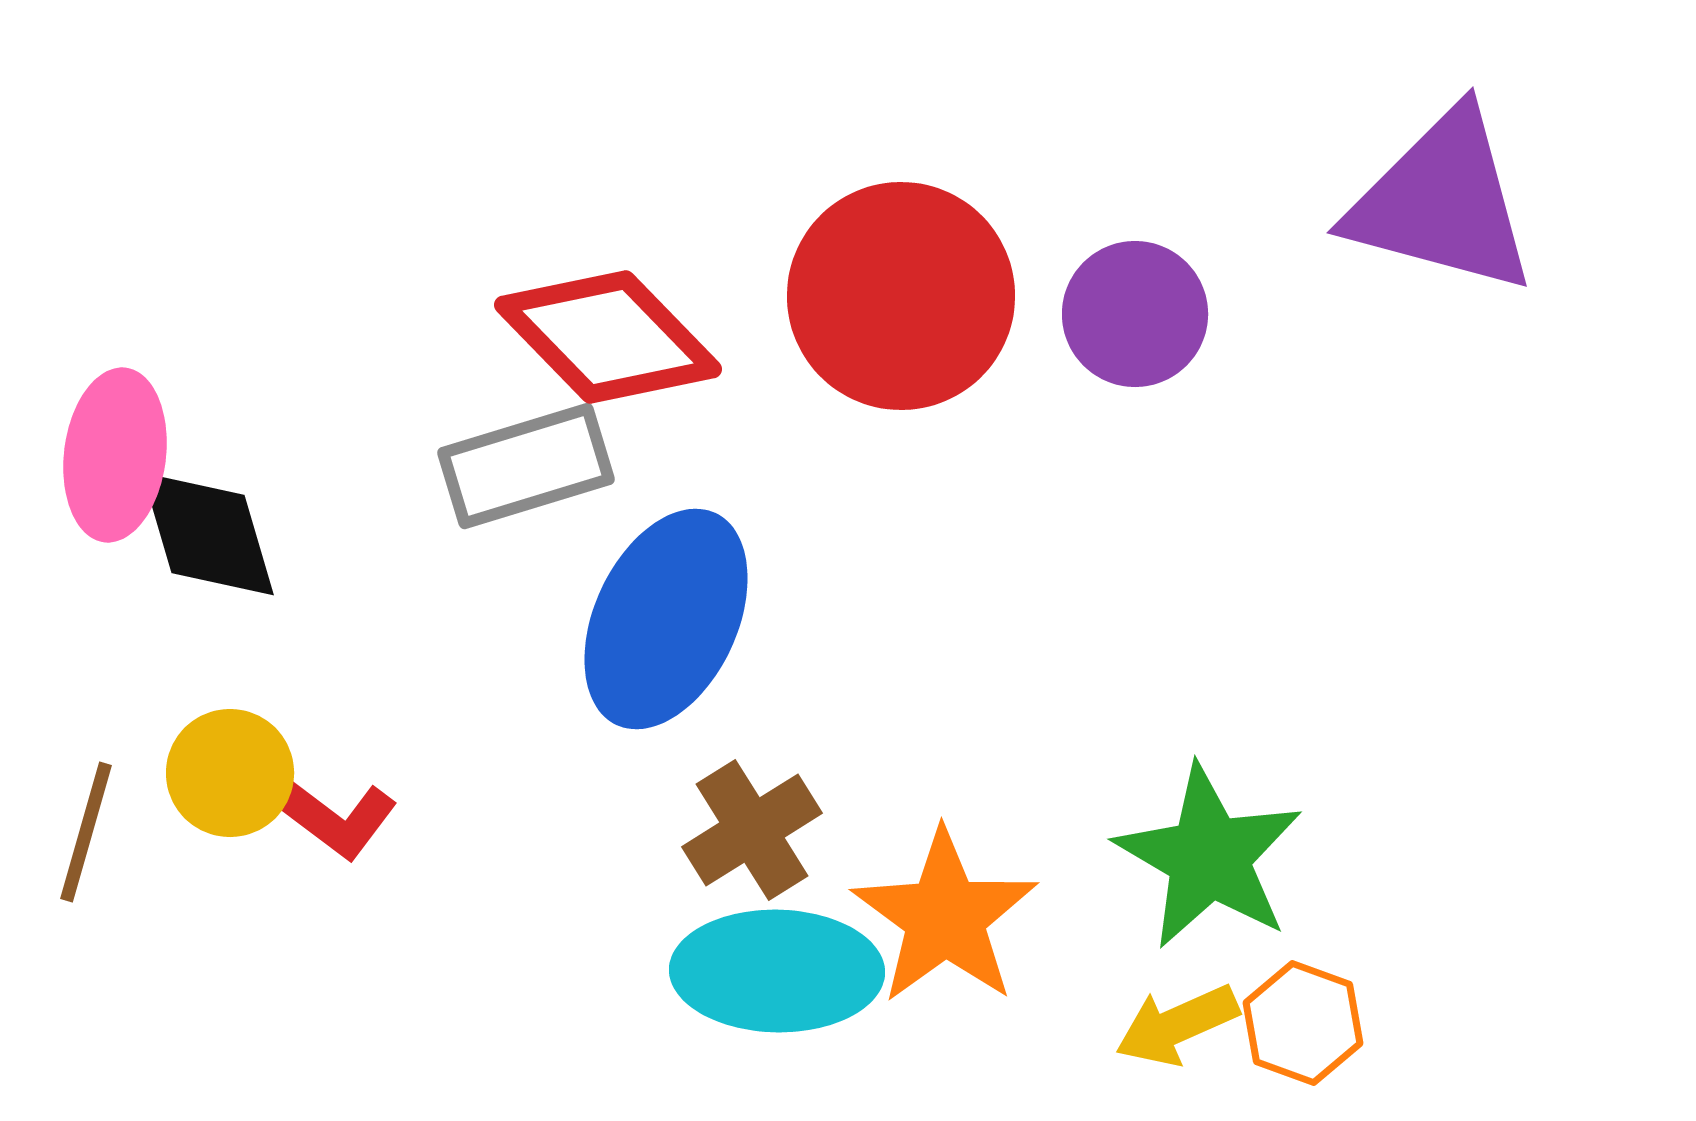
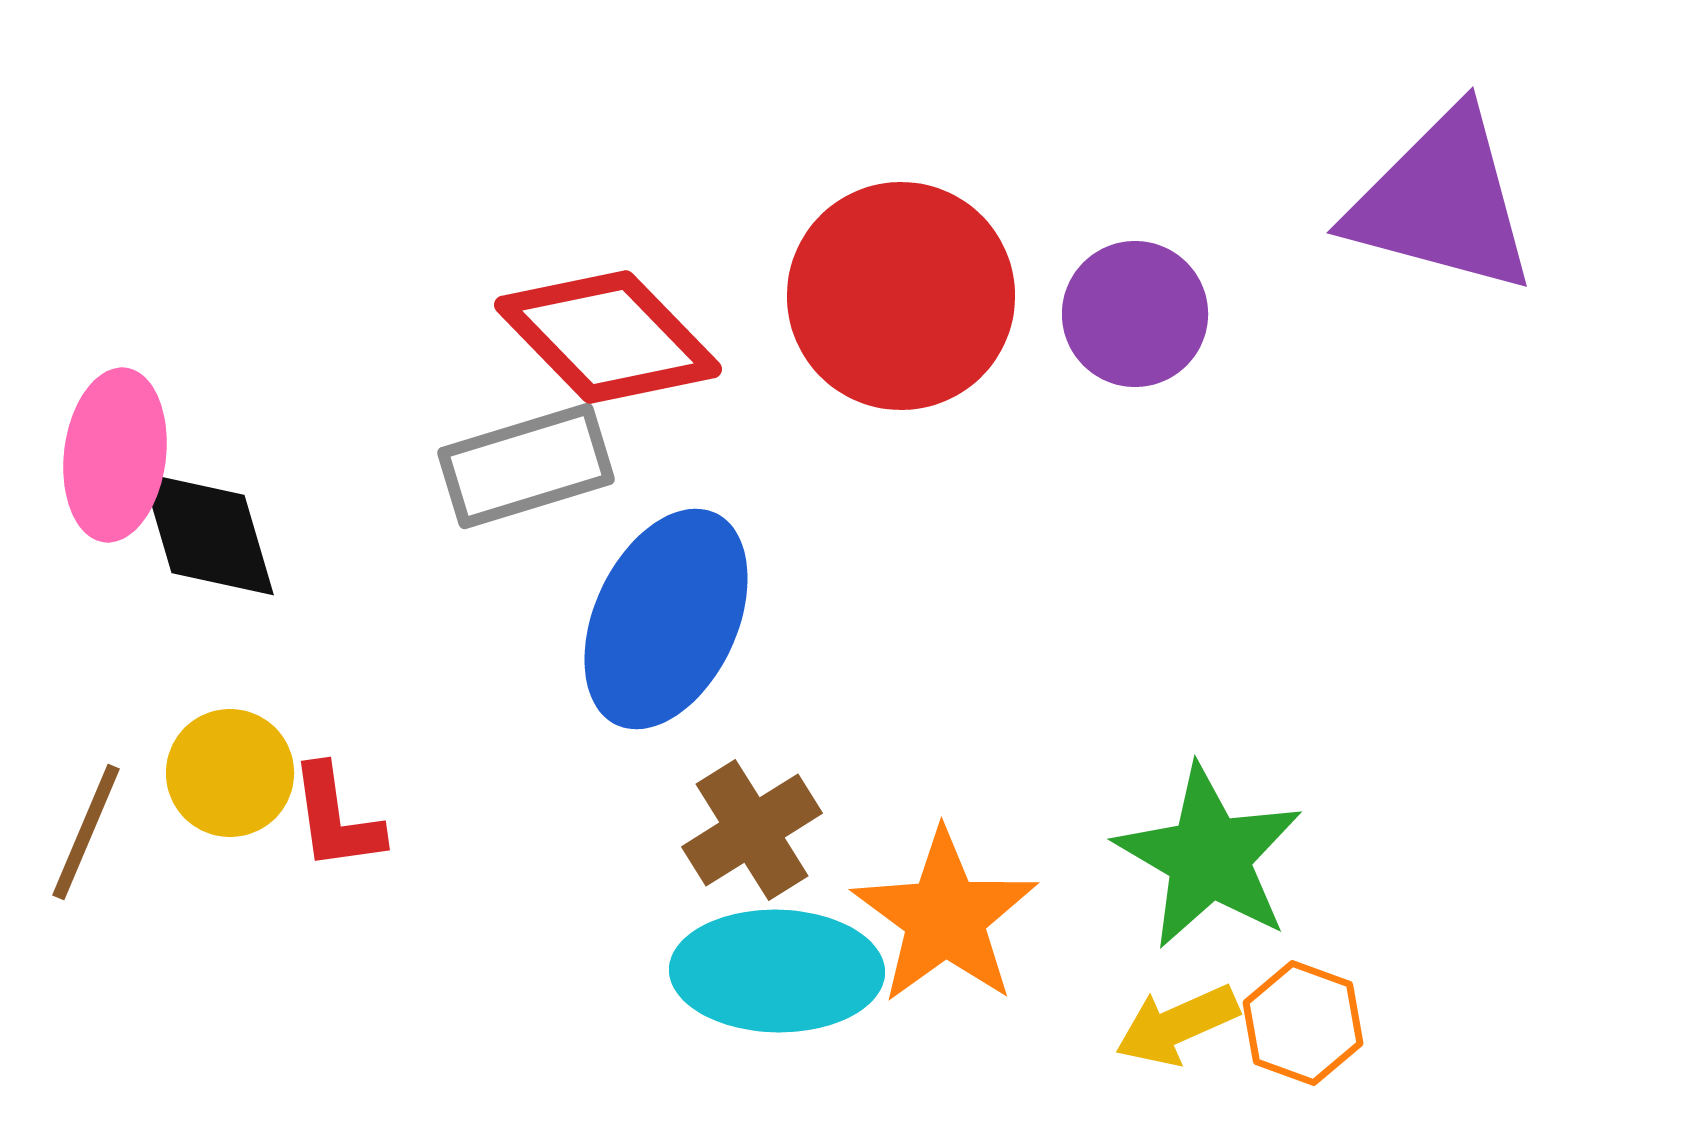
red L-shape: rotated 45 degrees clockwise
brown line: rotated 7 degrees clockwise
